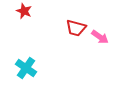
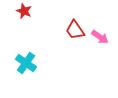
red trapezoid: moved 1 px left, 2 px down; rotated 40 degrees clockwise
cyan cross: moved 5 px up
